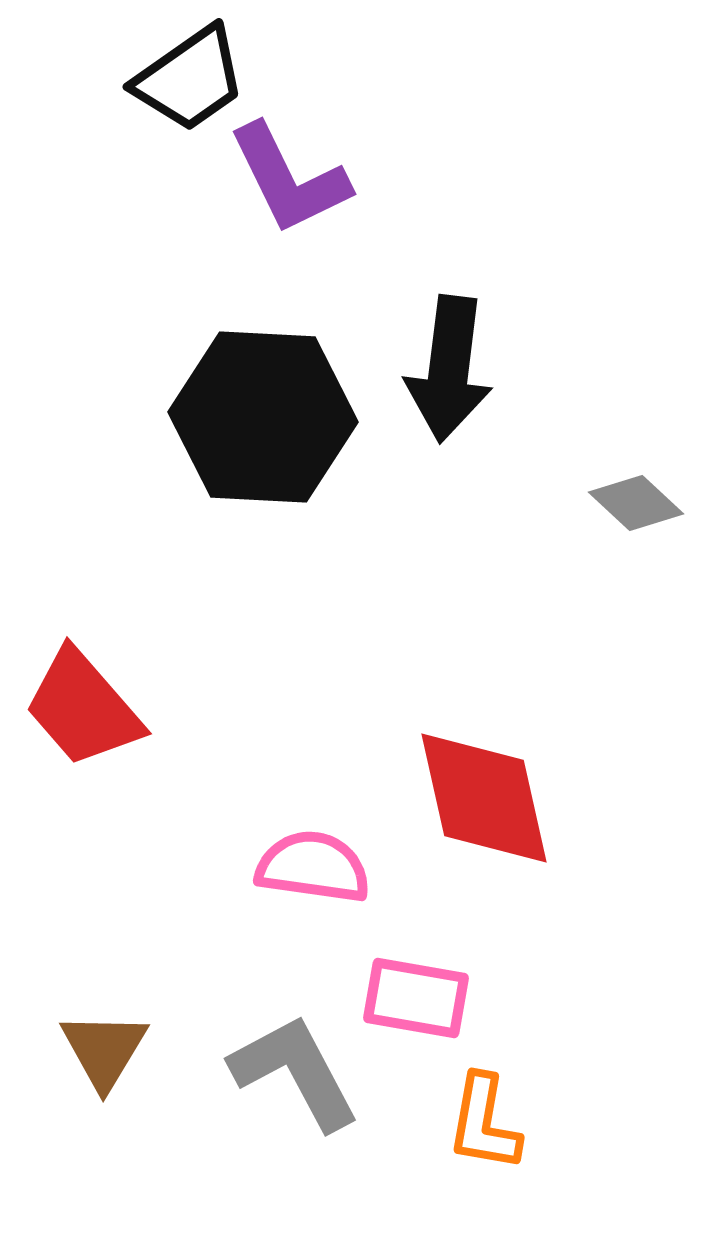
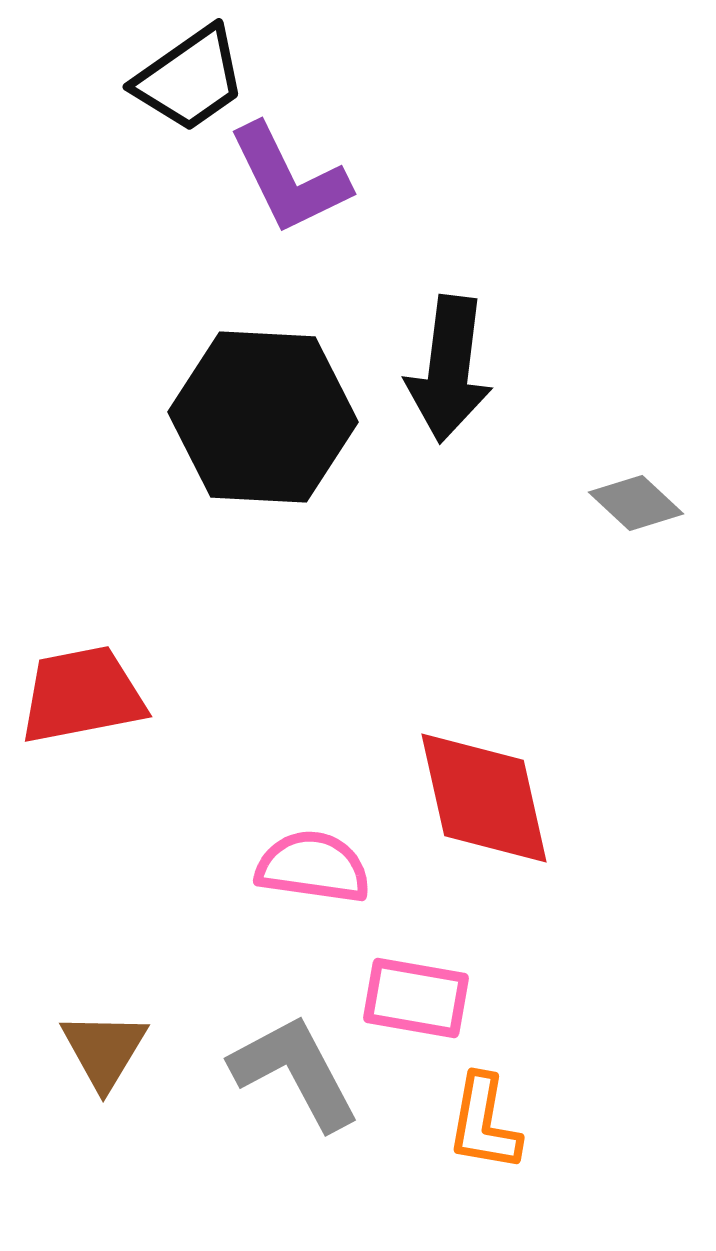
red trapezoid: moved 1 px left, 13 px up; rotated 120 degrees clockwise
